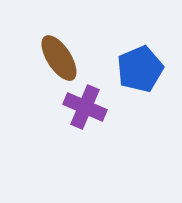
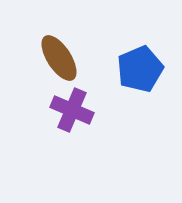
purple cross: moved 13 px left, 3 px down
